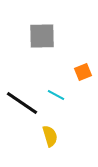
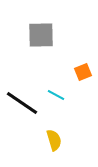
gray square: moved 1 px left, 1 px up
yellow semicircle: moved 4 px right, 4 px down
